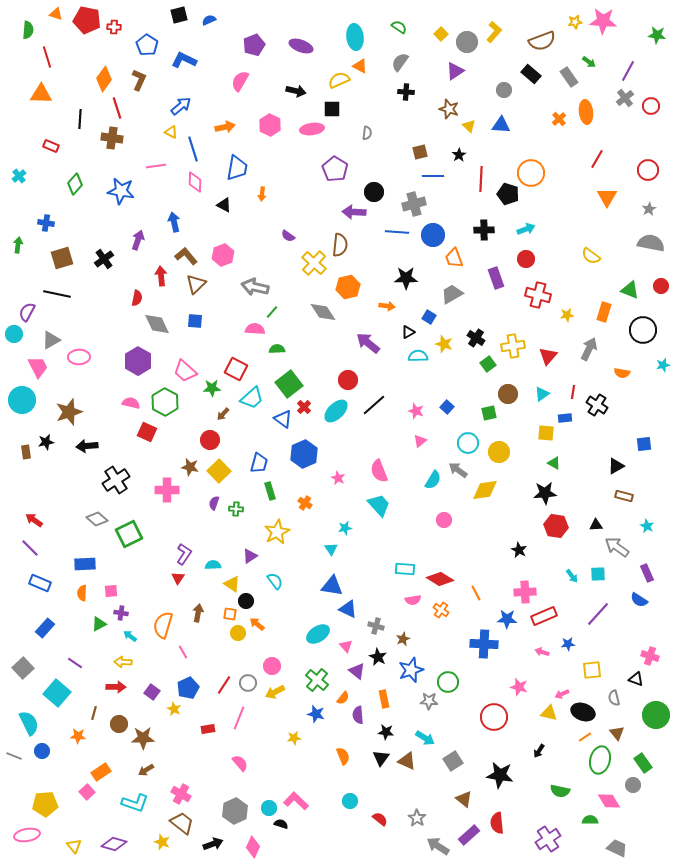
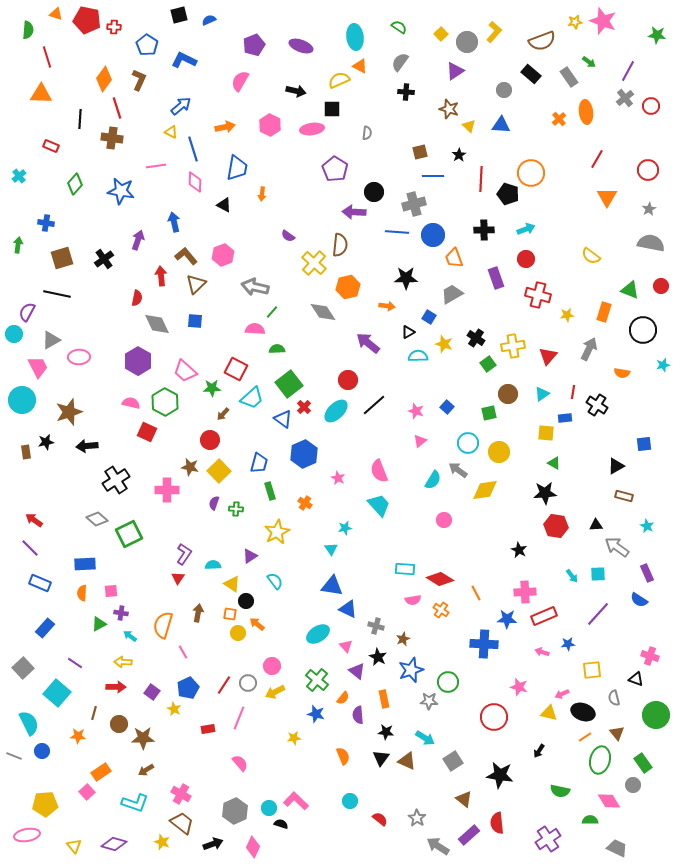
pink star at (603, 21): rotated 16 degrees clockwise
